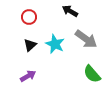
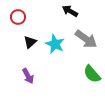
red circle: moved 11 px left
black triangle: moved 3 px up
purple arrow: rotated 91 degrees clockwise
